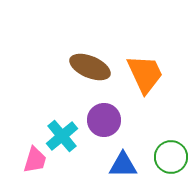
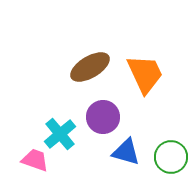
brown ellipse: rotated 54 degrees counterclockwise
purple circle: moved 1 px left, 3 px up
cyan cross: moved 2 px left, 2 px up
pink trapezoid: rotated 88 degrees counterclockwise
blue triangle: moved 3 px right, 13 px up; rotated 16 degrees clockwise
